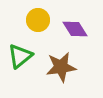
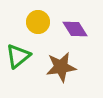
yellow circle: moved 2 px down
green triangle: moved 2 px left
